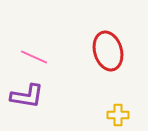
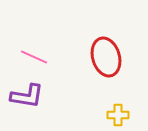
red ellipse: moved 2 px left, 6 px down
